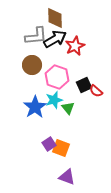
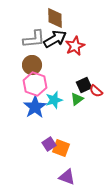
gray L-shape: moved 2 px left, 3 px down
pink hexagon: moved 22 px left, 7 px down
green triangle: moved 9 px right, 9 px up; rotated 32 degrees clockwise
